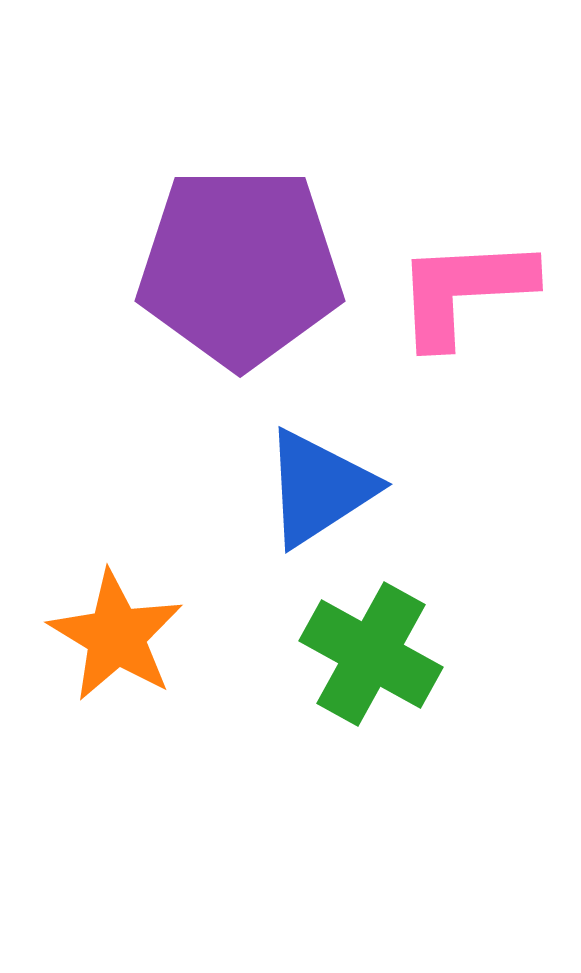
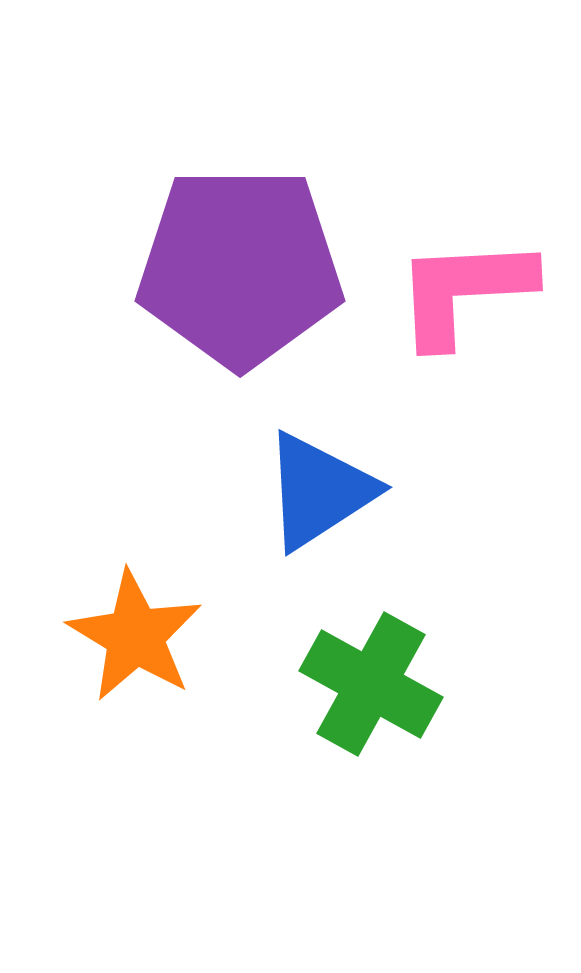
blue triangle: moved 3 px down
orange star: moved 19 px right
green cross: moved 30 px down
